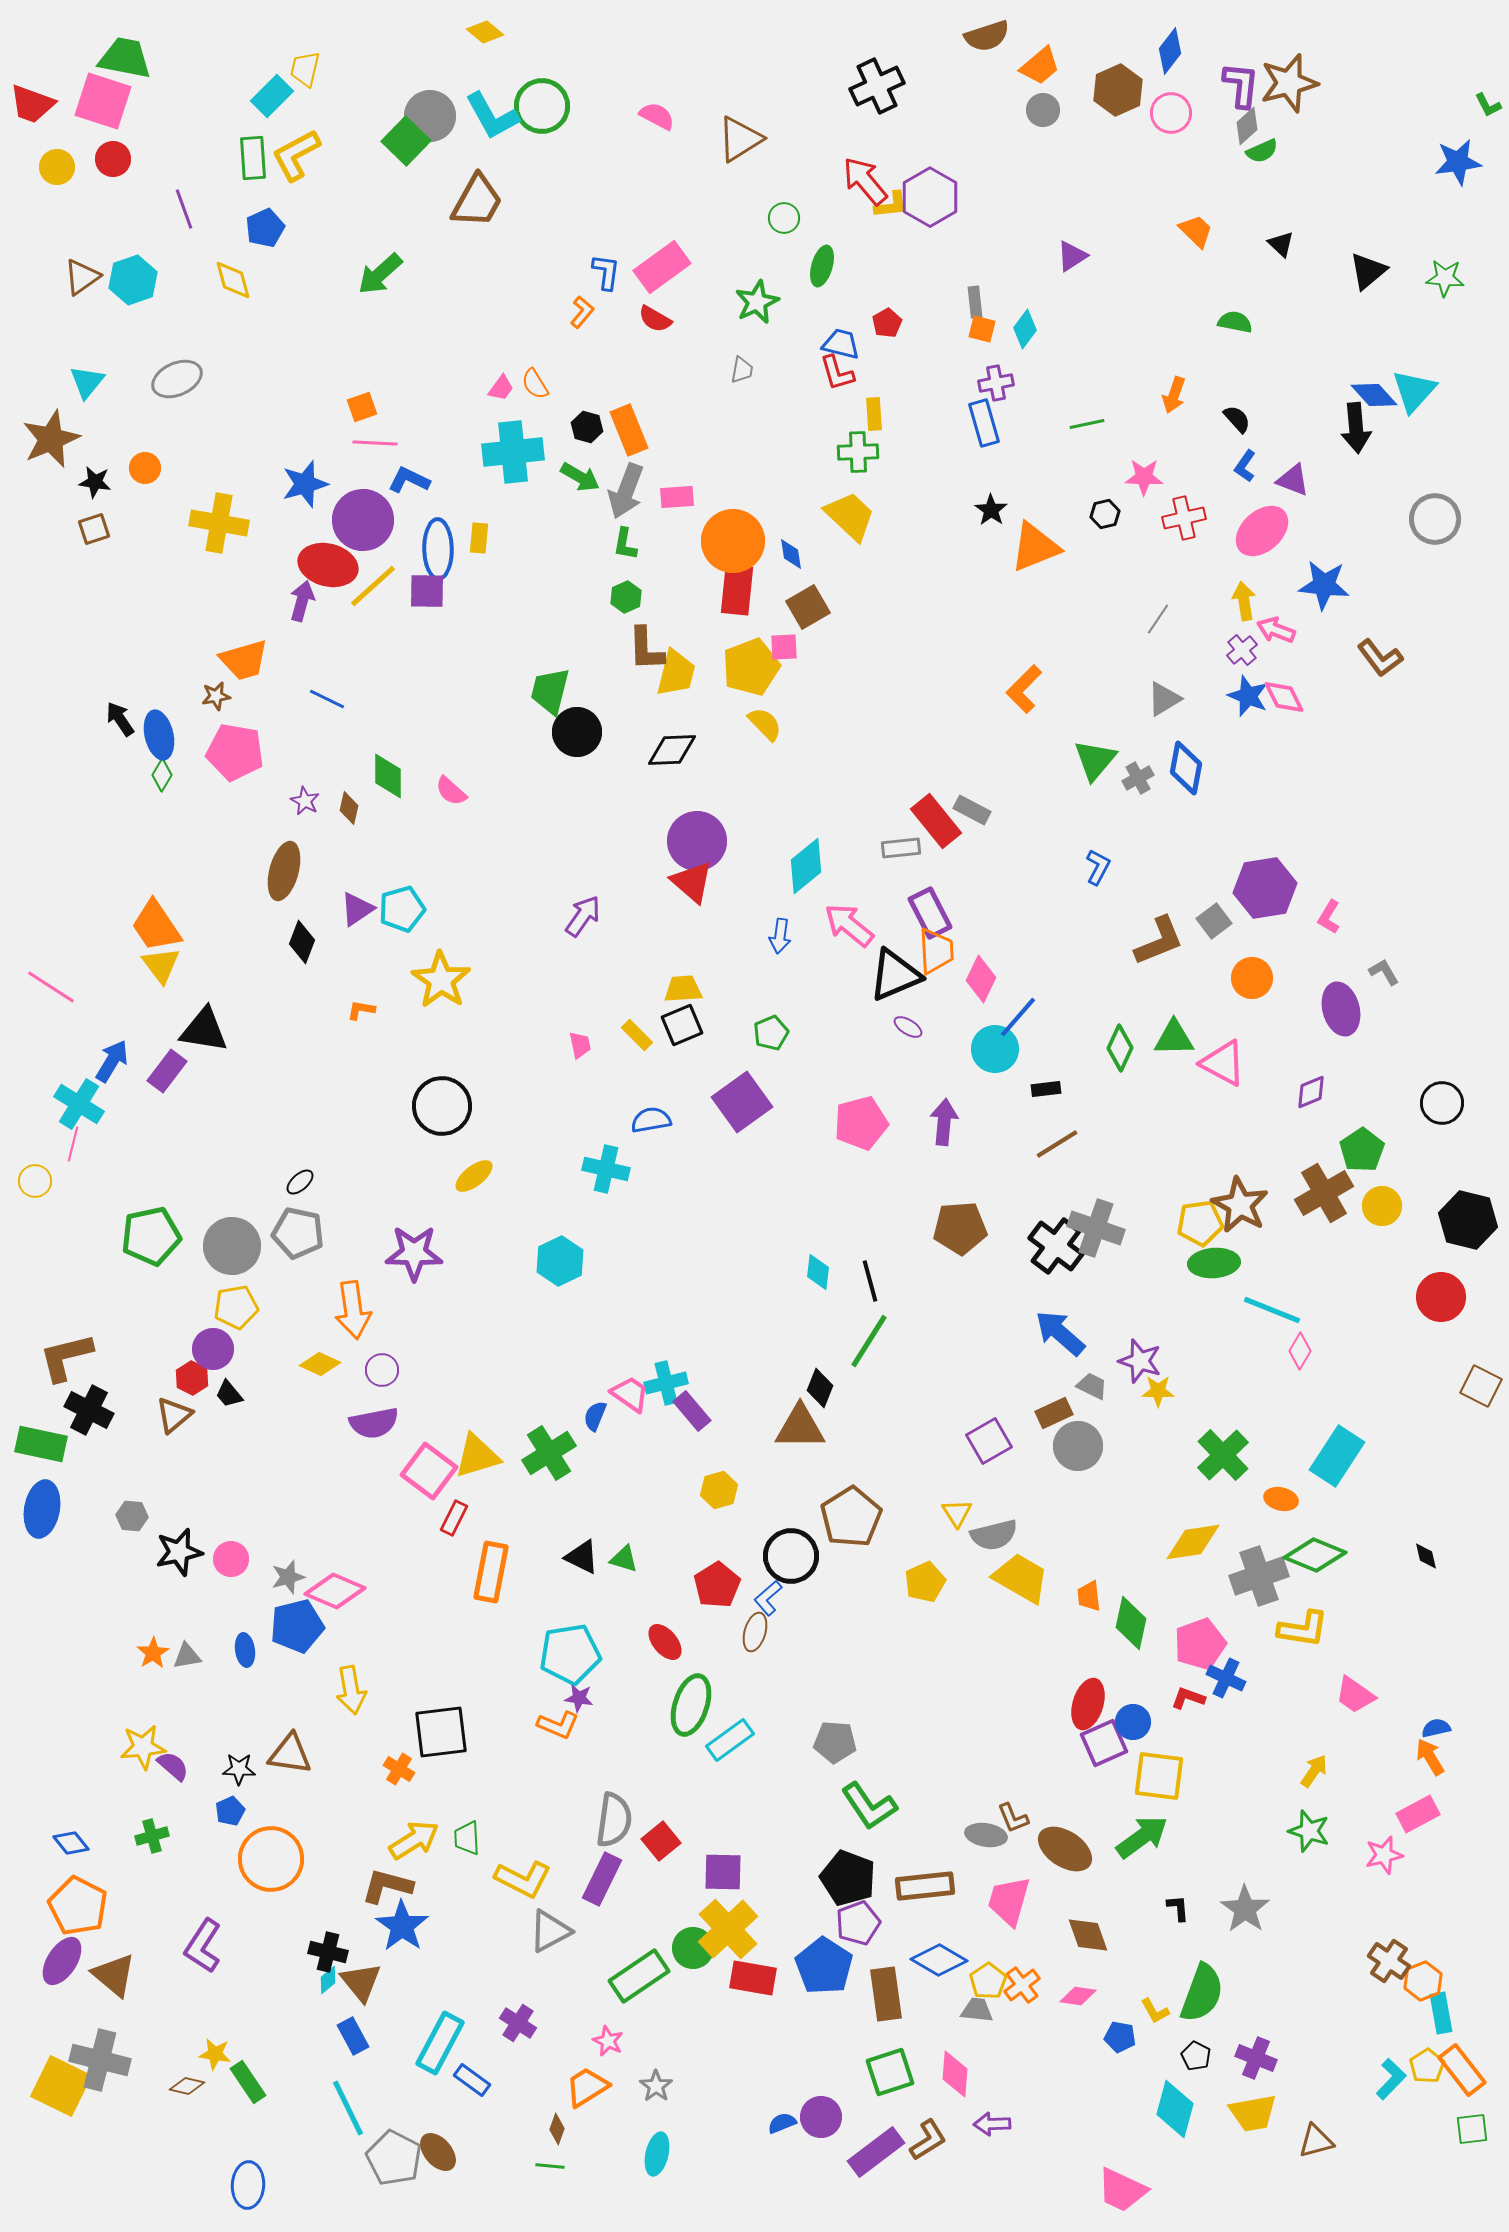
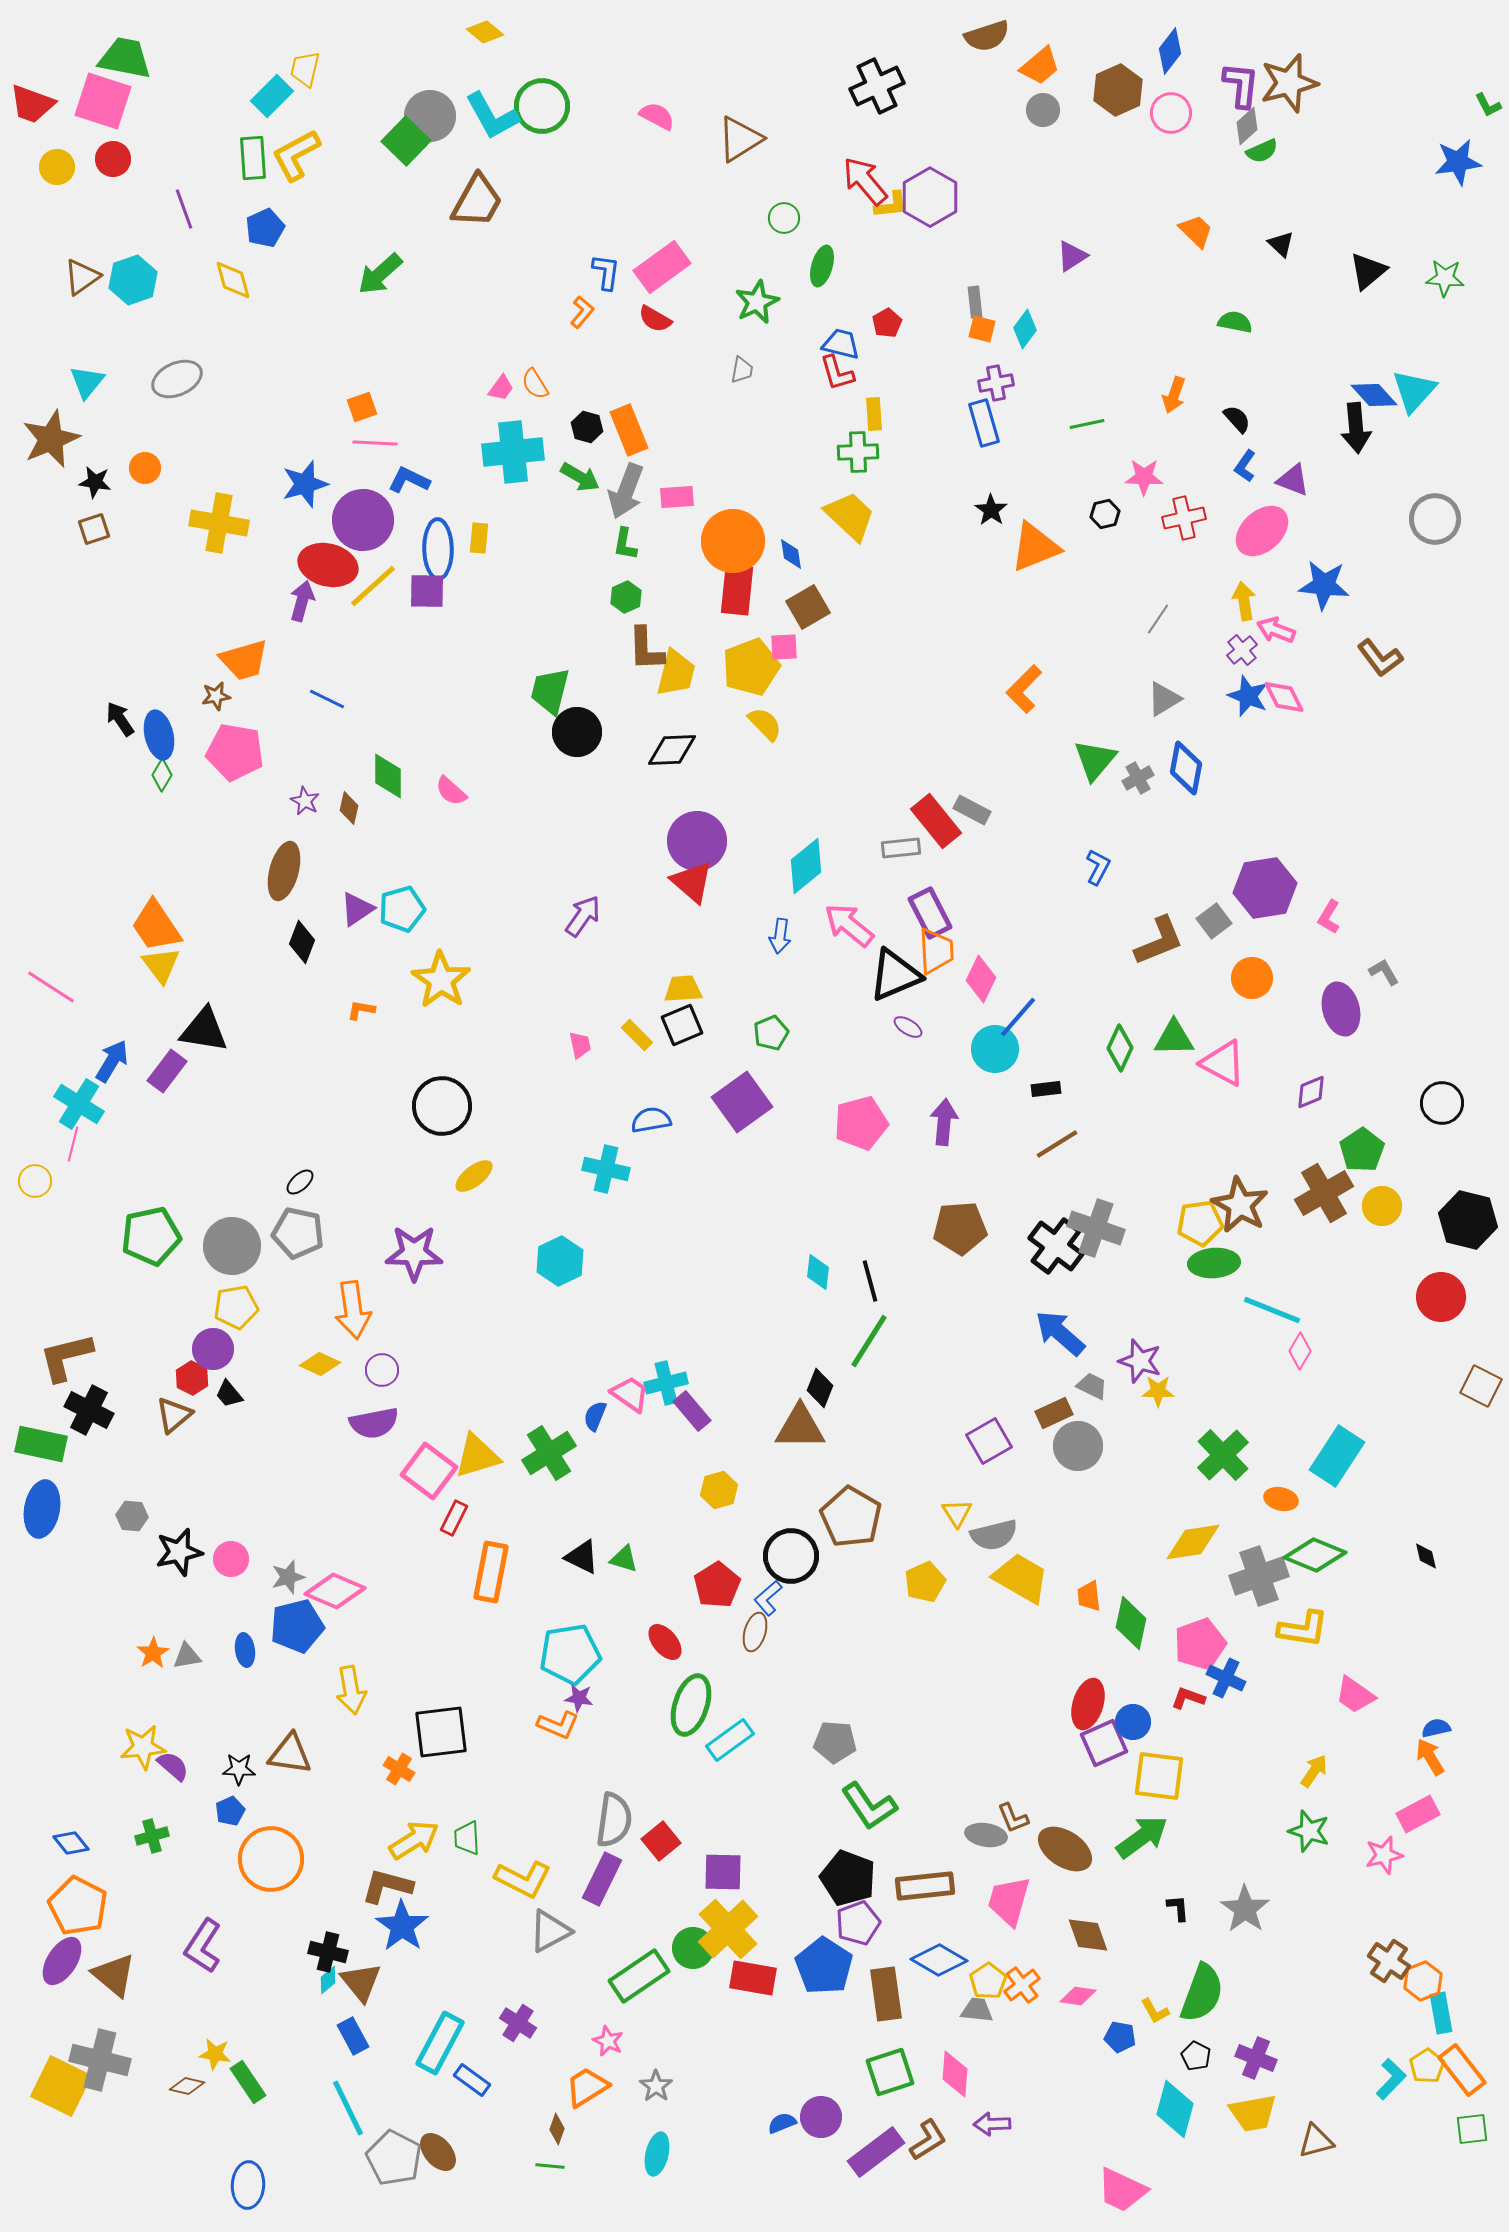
brown pentagon at (851, 1517): rotated 10 degrees counterclockwise
